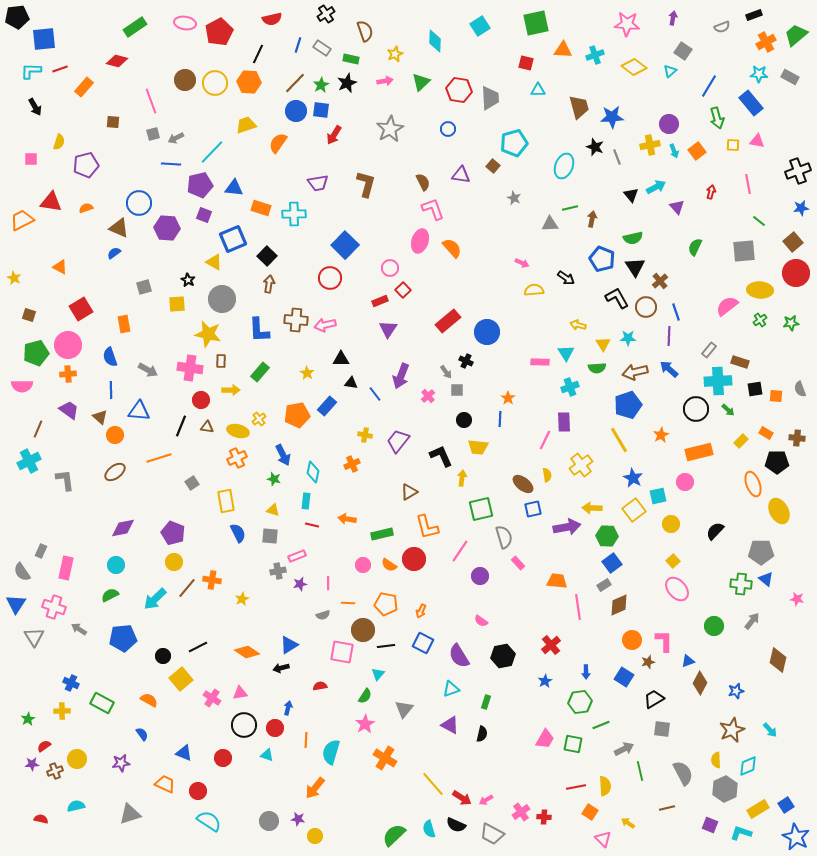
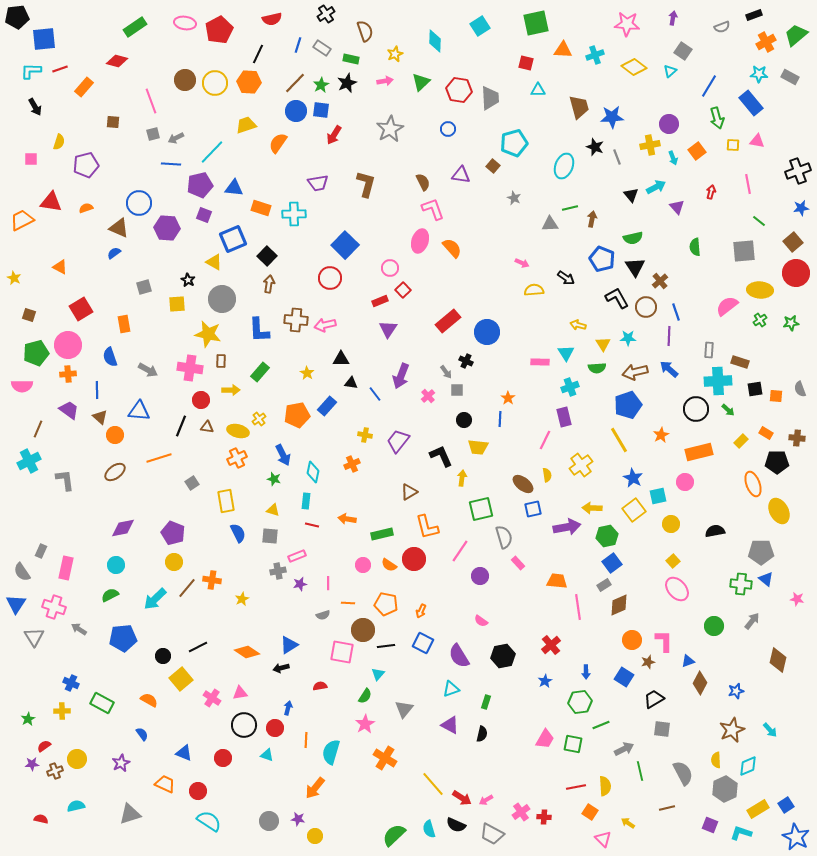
red pentagon at (219, 32): moved 2 px up
cyan arrow at (674, 151): moved 1 px left, 7 px down
green semicircle at (695, 247): rotated 30 degrees counterclockwise
gray rectangle at (709, 350): rotated 35 degrees counterclockwise
blue line at (111, 390): moved 14 px left
purple rectangle at (564, 422): moved 5 px up; rotated 12 degrees counterclockwise
black semicircle at (715, 531): rotated 36 degrees clockwise
green hexagon at (607, 536): rotated 15 degrees counterclockwise
purple star at (121, 763): rotated 18 degrees counterclockwise
